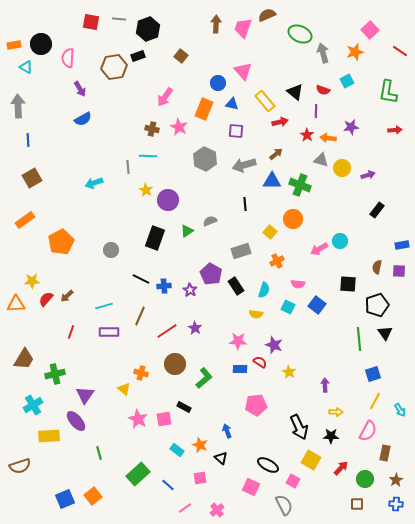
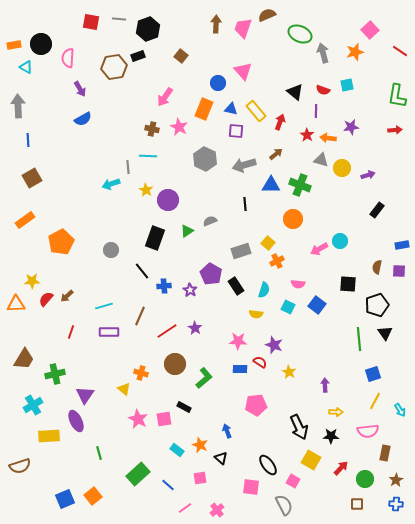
cyan square at (347, 81): moved 4 px down; rotated 16 degrees clockwise
green L-shape at (388, 92): moved 9 px right, 4 px down
yellow rectangle at (265, 101): moved 9 px left, 10 px down
blue triangle at (232, 104): moved 1 px left, 5 px down
red arrow at (280, 122): rotated 56 degrees counterclockwise
blue triangle at (272, 181): moved 1 px left, 4 px down
cyan arrow at (94, 183): moved 17 px right, 1 px down
yellow square at (270, 232): moved 2 px left, 11 px down
black line at (141, 279): moved 1 px right, 8 px up; rotated 24 degrees clockwise
purple ellipse at (76, 421): rotated 15 degrees clockwise
pink semicircle at (368, 431): rotated 55 degrees clockwise
black ellipse at (268, 465): rotated 25 degrees clockwise
pink square at (251, 487): rotated 18 degrees counterclockwise
